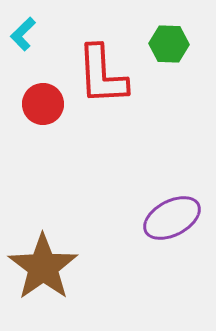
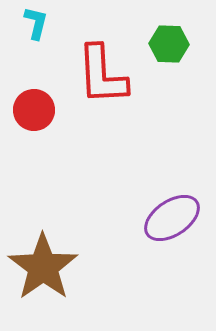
cyan L-shape: moved 13 px right, 11 px up; rotated 148 degrees clockwise
red circle: moved 9 px left, 6 px down
purple ellipse: rotated 6 degrees counterclockwise
